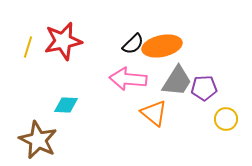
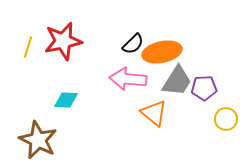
orange ellipse: moved 6 px down
cyan diamond: moved 5 px up
